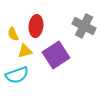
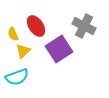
red ellipse: rotated 40 degrees counterclockwise
yellow triangle: moved 2 px left; rotated 28 degrees counterclockwise
purple square: moved 3 px right, 6 px up
cyan semicircle: moved 2 px down
